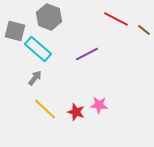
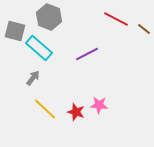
brown line: moved 1 px up
cyan rectangle: moved 1 px right, 1 px up
gray arrow: moved 2 px left
